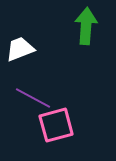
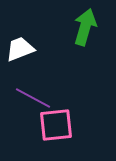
green arrow: moved 1 px left, 1 px down; rotated 12 degrees clockwise
pink square: rotated 9 degrees clockwise
